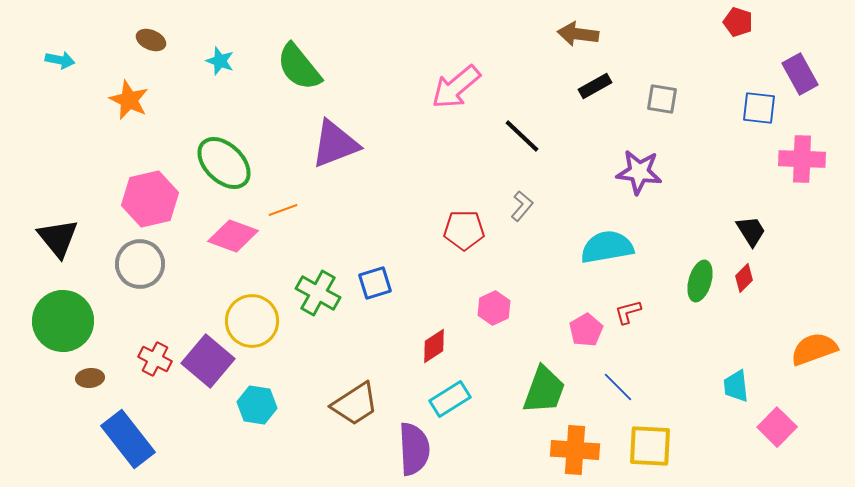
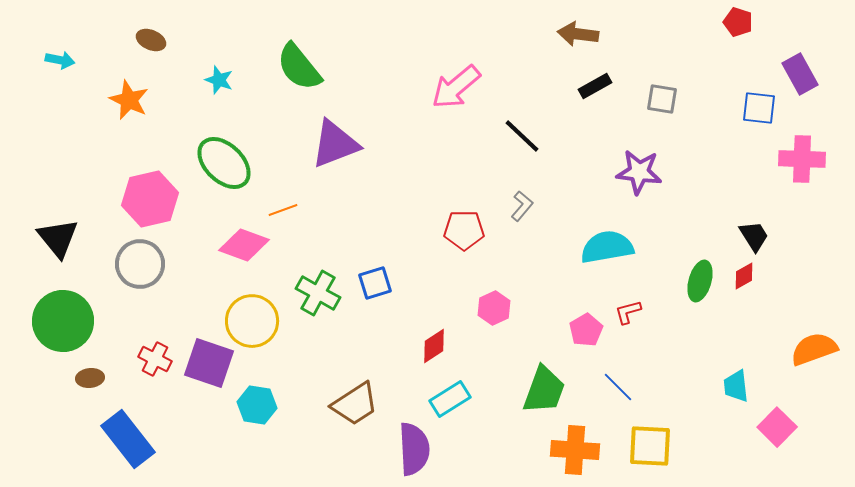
cyan star at (220, 61): moved 1 px left, 19 px down
black trapezoid at (751, 231): moved 3 px right, 5 px down
pink diamond at (233, 236): moved 11 px right, 9 px down
red diamond at (744, 278): moved 2 px up; rotated 16 degrees clockwise
purple square at (208, 361): moved 1 px right, 2 px down; rotated 21 degrees counterclockwise
